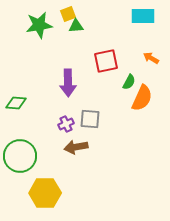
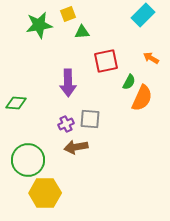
cyan rectangle: moved 1 px up; rotated 45 degrees counterclockwise
green triangle: moved 6 px right, 6 px down
green circle: moved 8 px right, 4 px down
